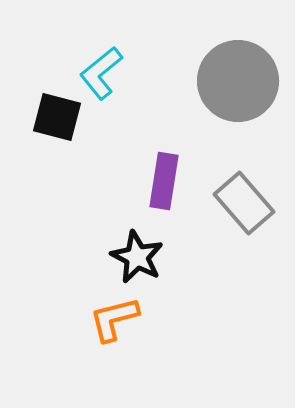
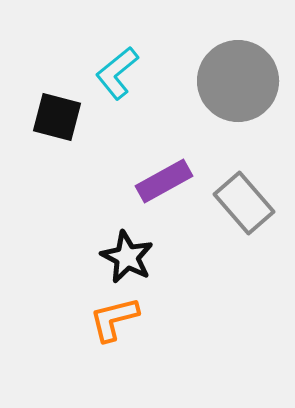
cyan L-shape: moved 16 px right
purple rectangle: rotated 52 degrees clockwise
black star: moved 10 px left
